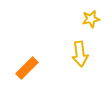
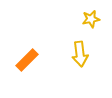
orange rectangle: moved 8 px up
